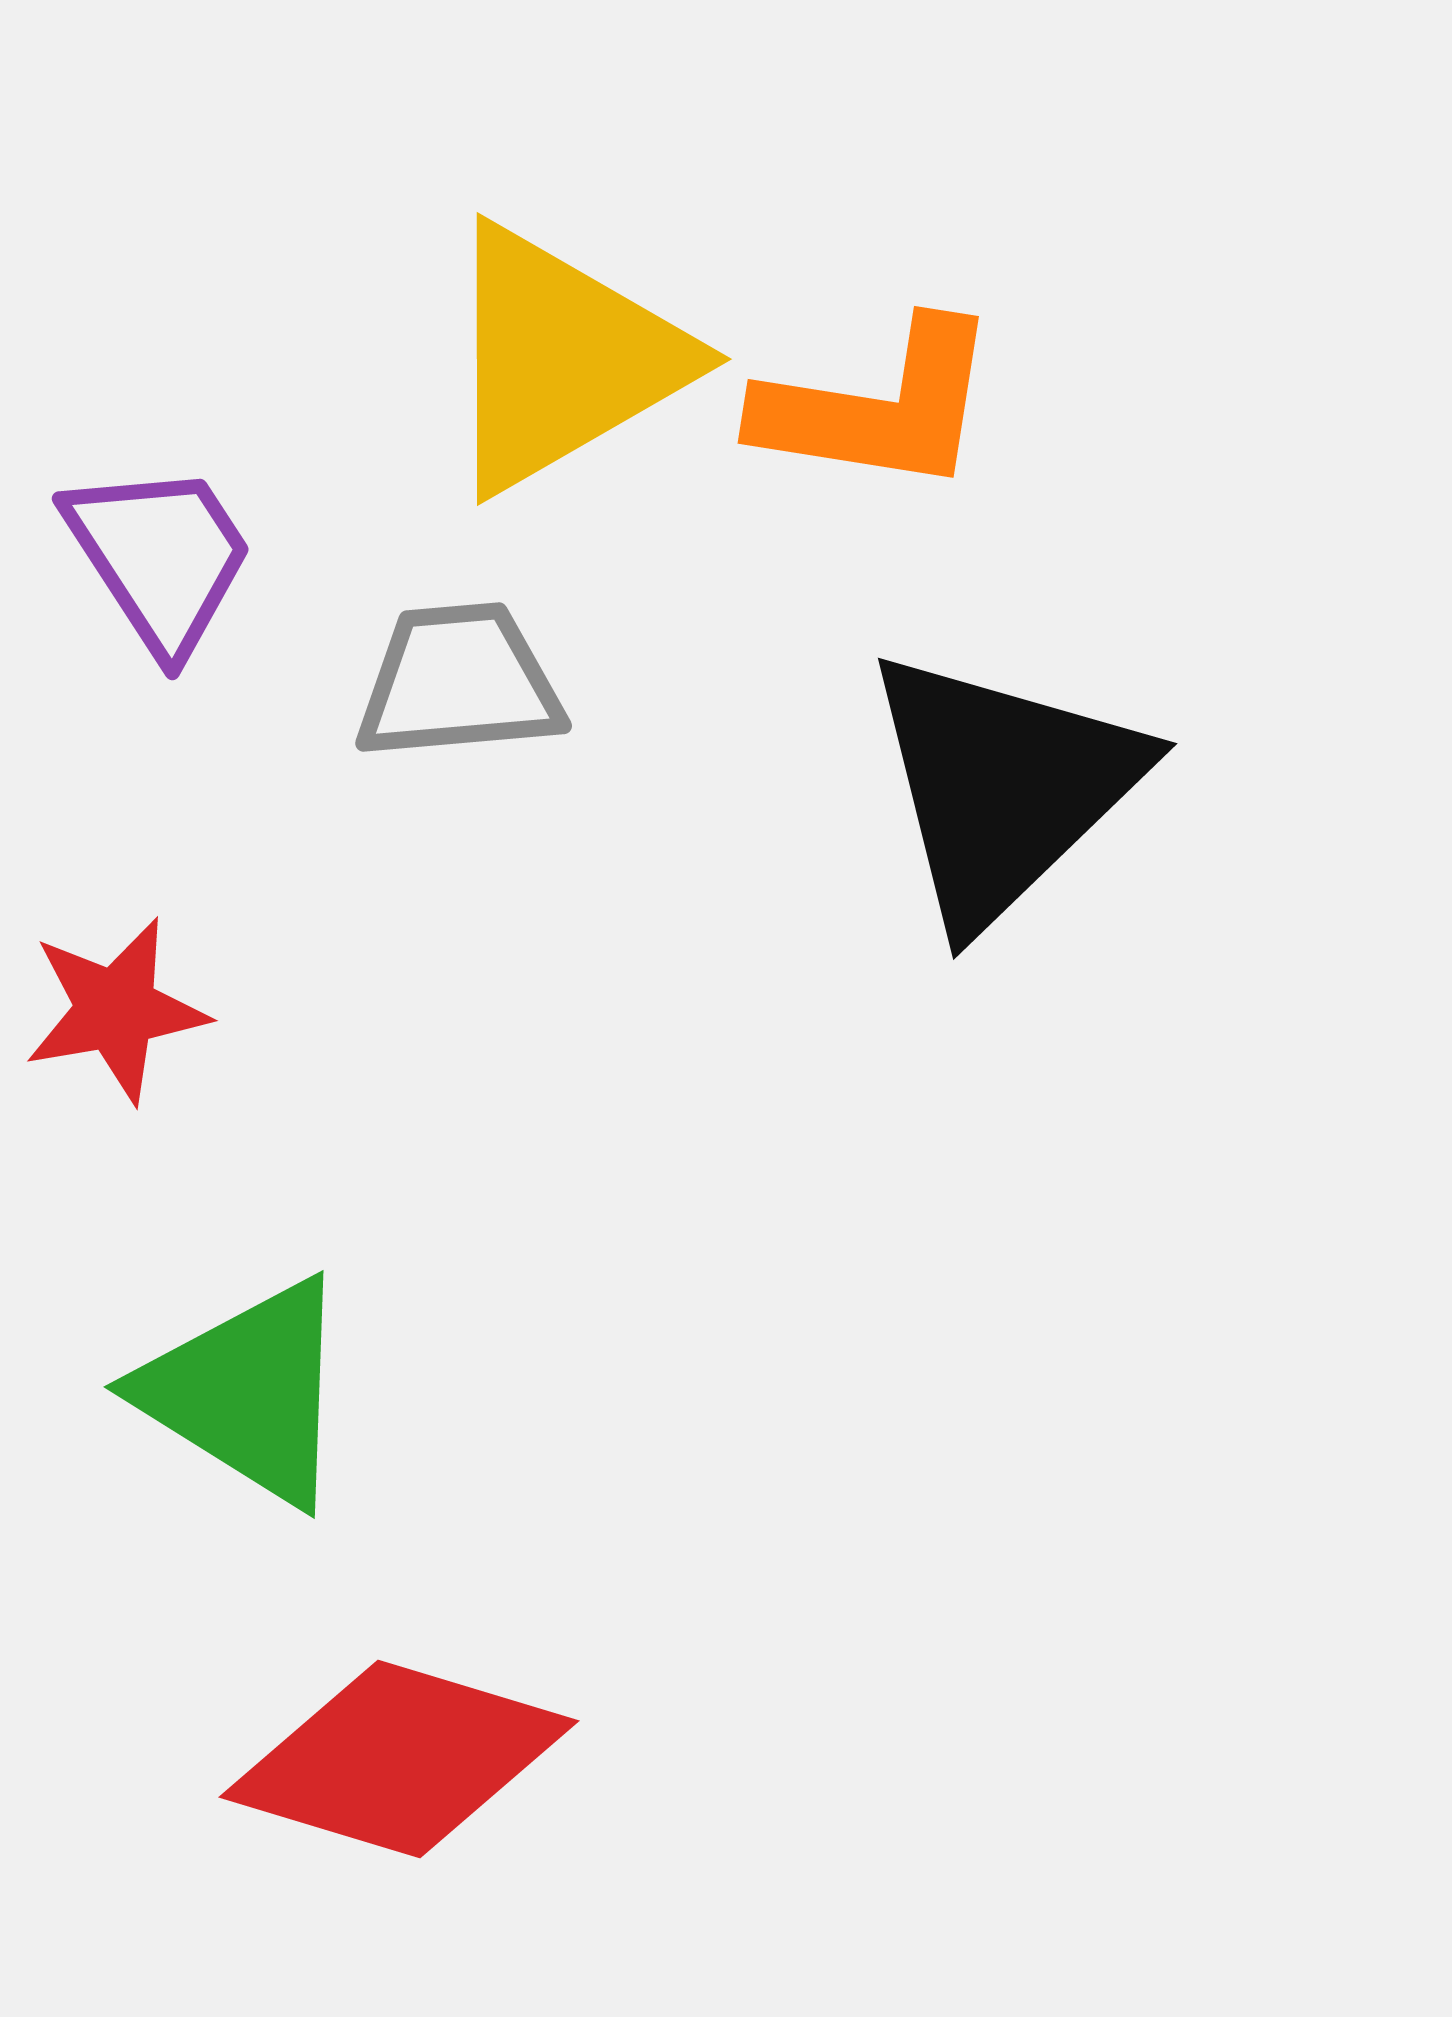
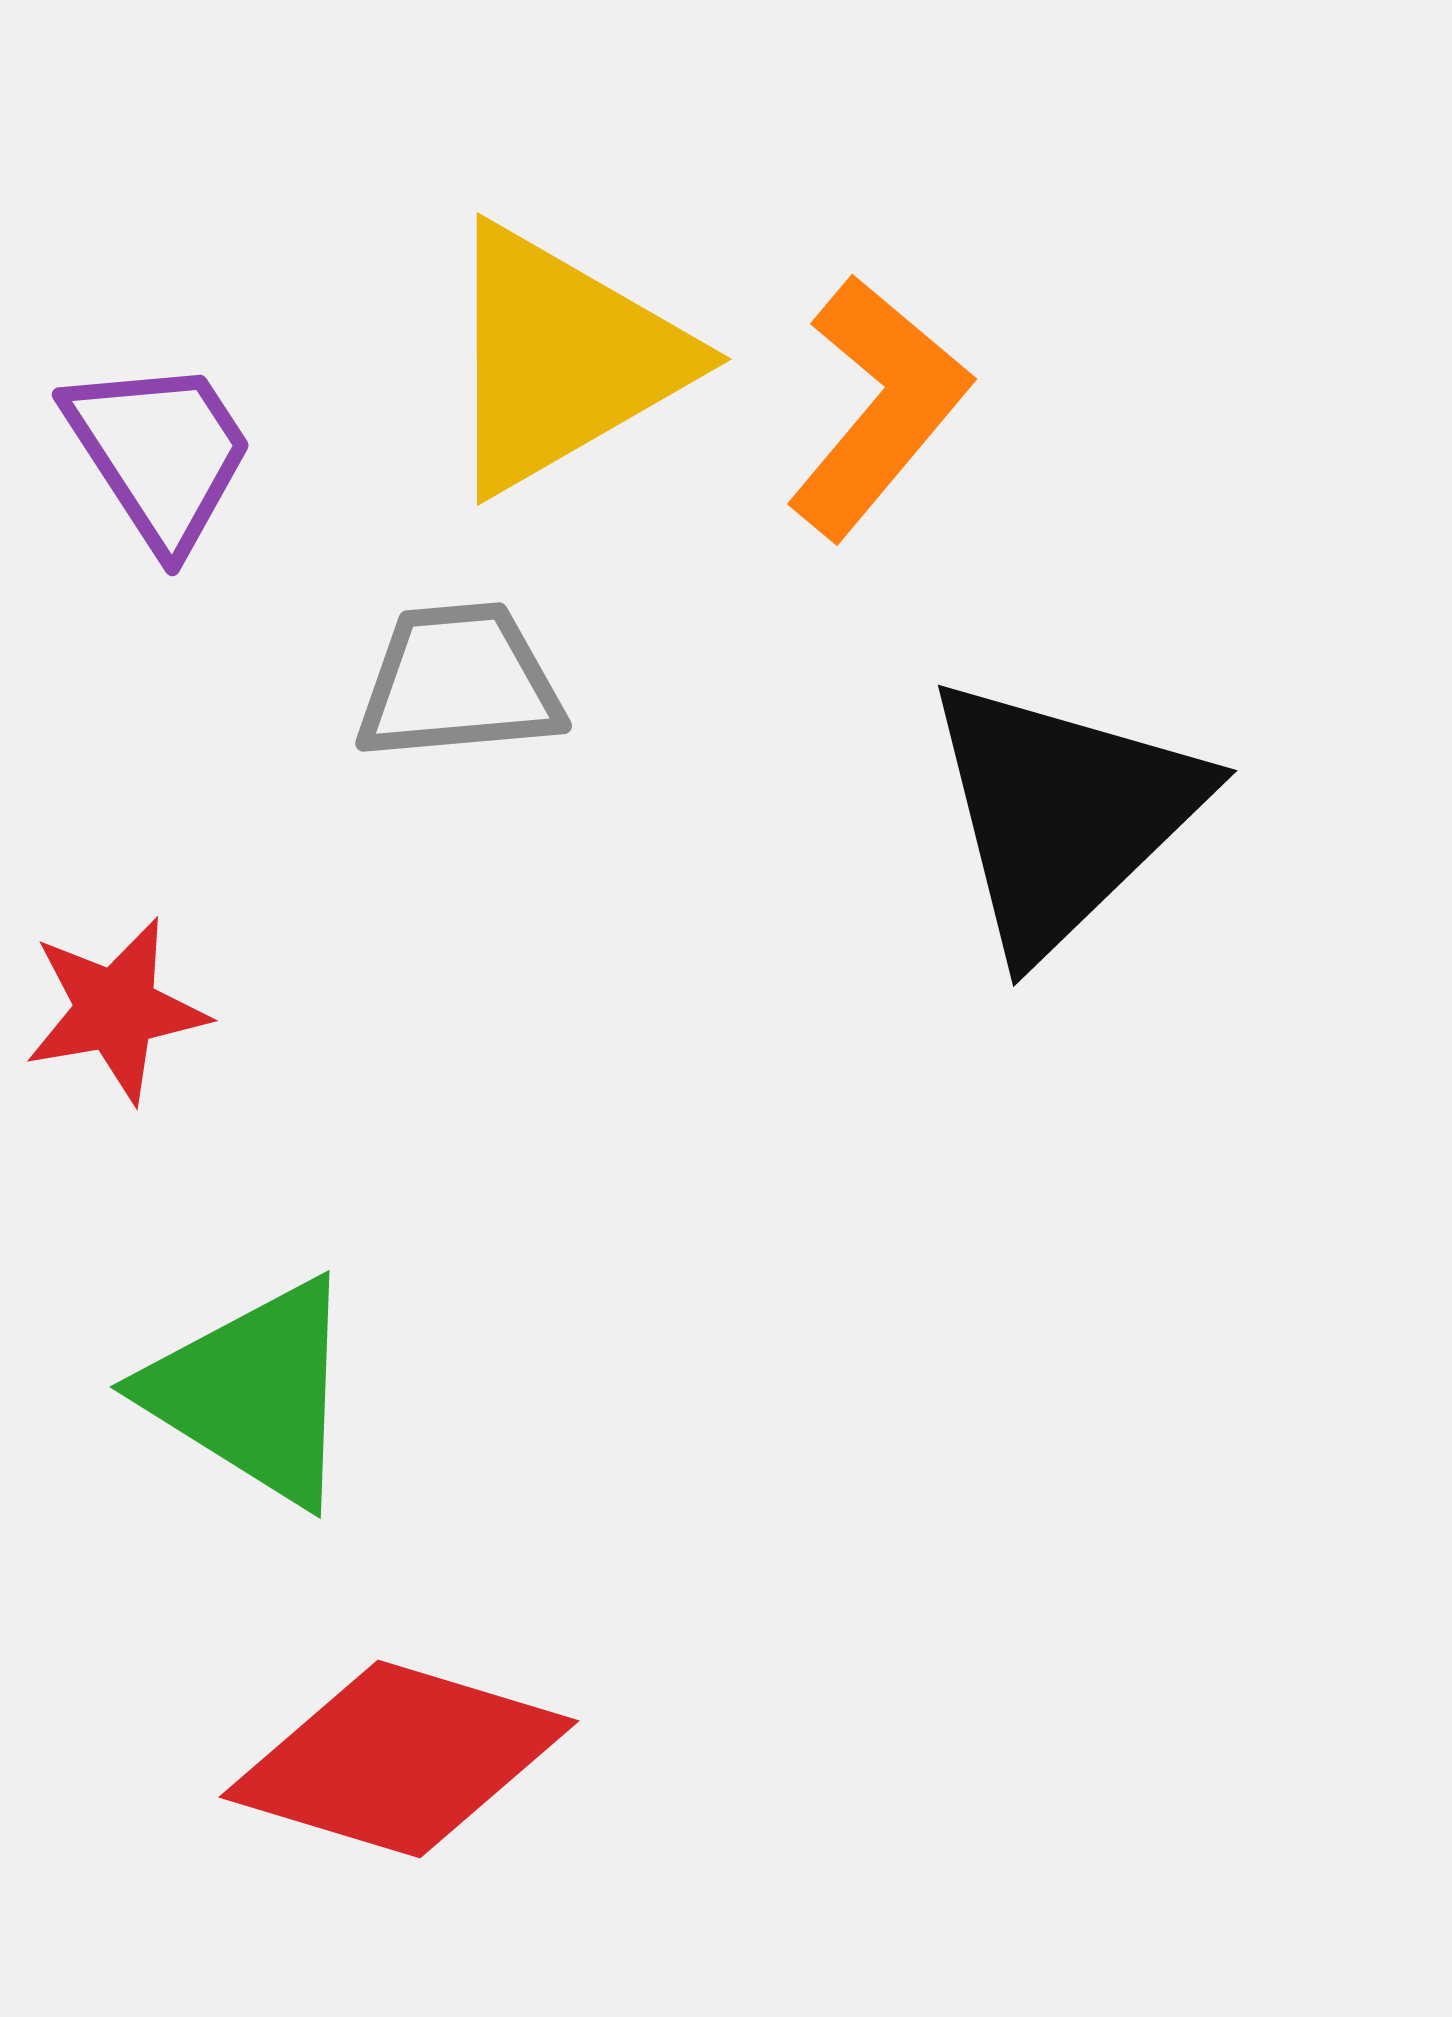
orange L-shape: rotated 59 degrees counterclockwise
purple trapezoid: moved 104 px up
black triangle: moved 60 px right, 27 px down
green triangle: moved 6 px right
